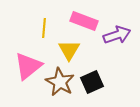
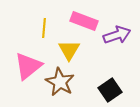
black square: moved 18 px right, 8 px down; rotated 10 degrees counterclockwise
